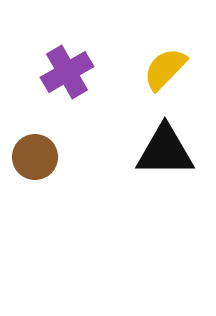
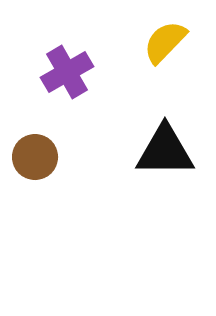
yellow semicircle: moved 27 px up
